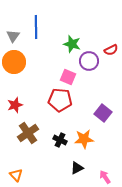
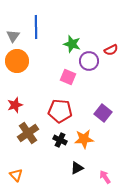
orange circle: moved 3 px right, 1 px up
red pentagon: moved 11 px down
